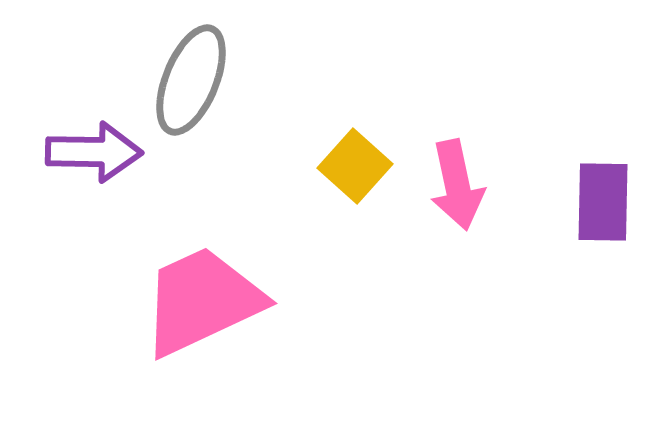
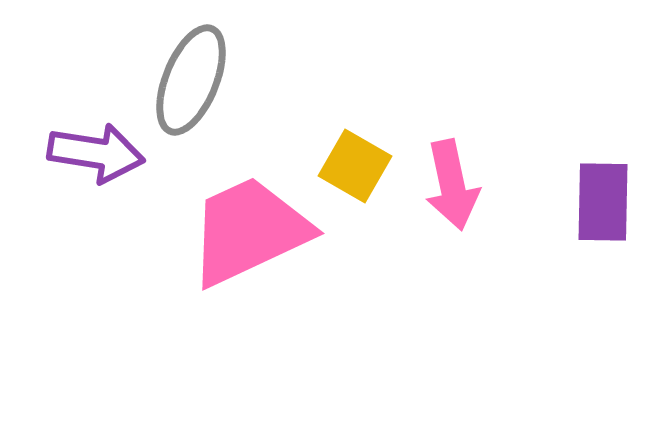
purple arrow: moved 2 px right, 1 px down; rotated 8 degrees clockwise
yellow square: rotated 12 degrees counterclockwise
pink arrow: moved 5 px left
pink trapezoid: moved 47 px right, 70 px up
